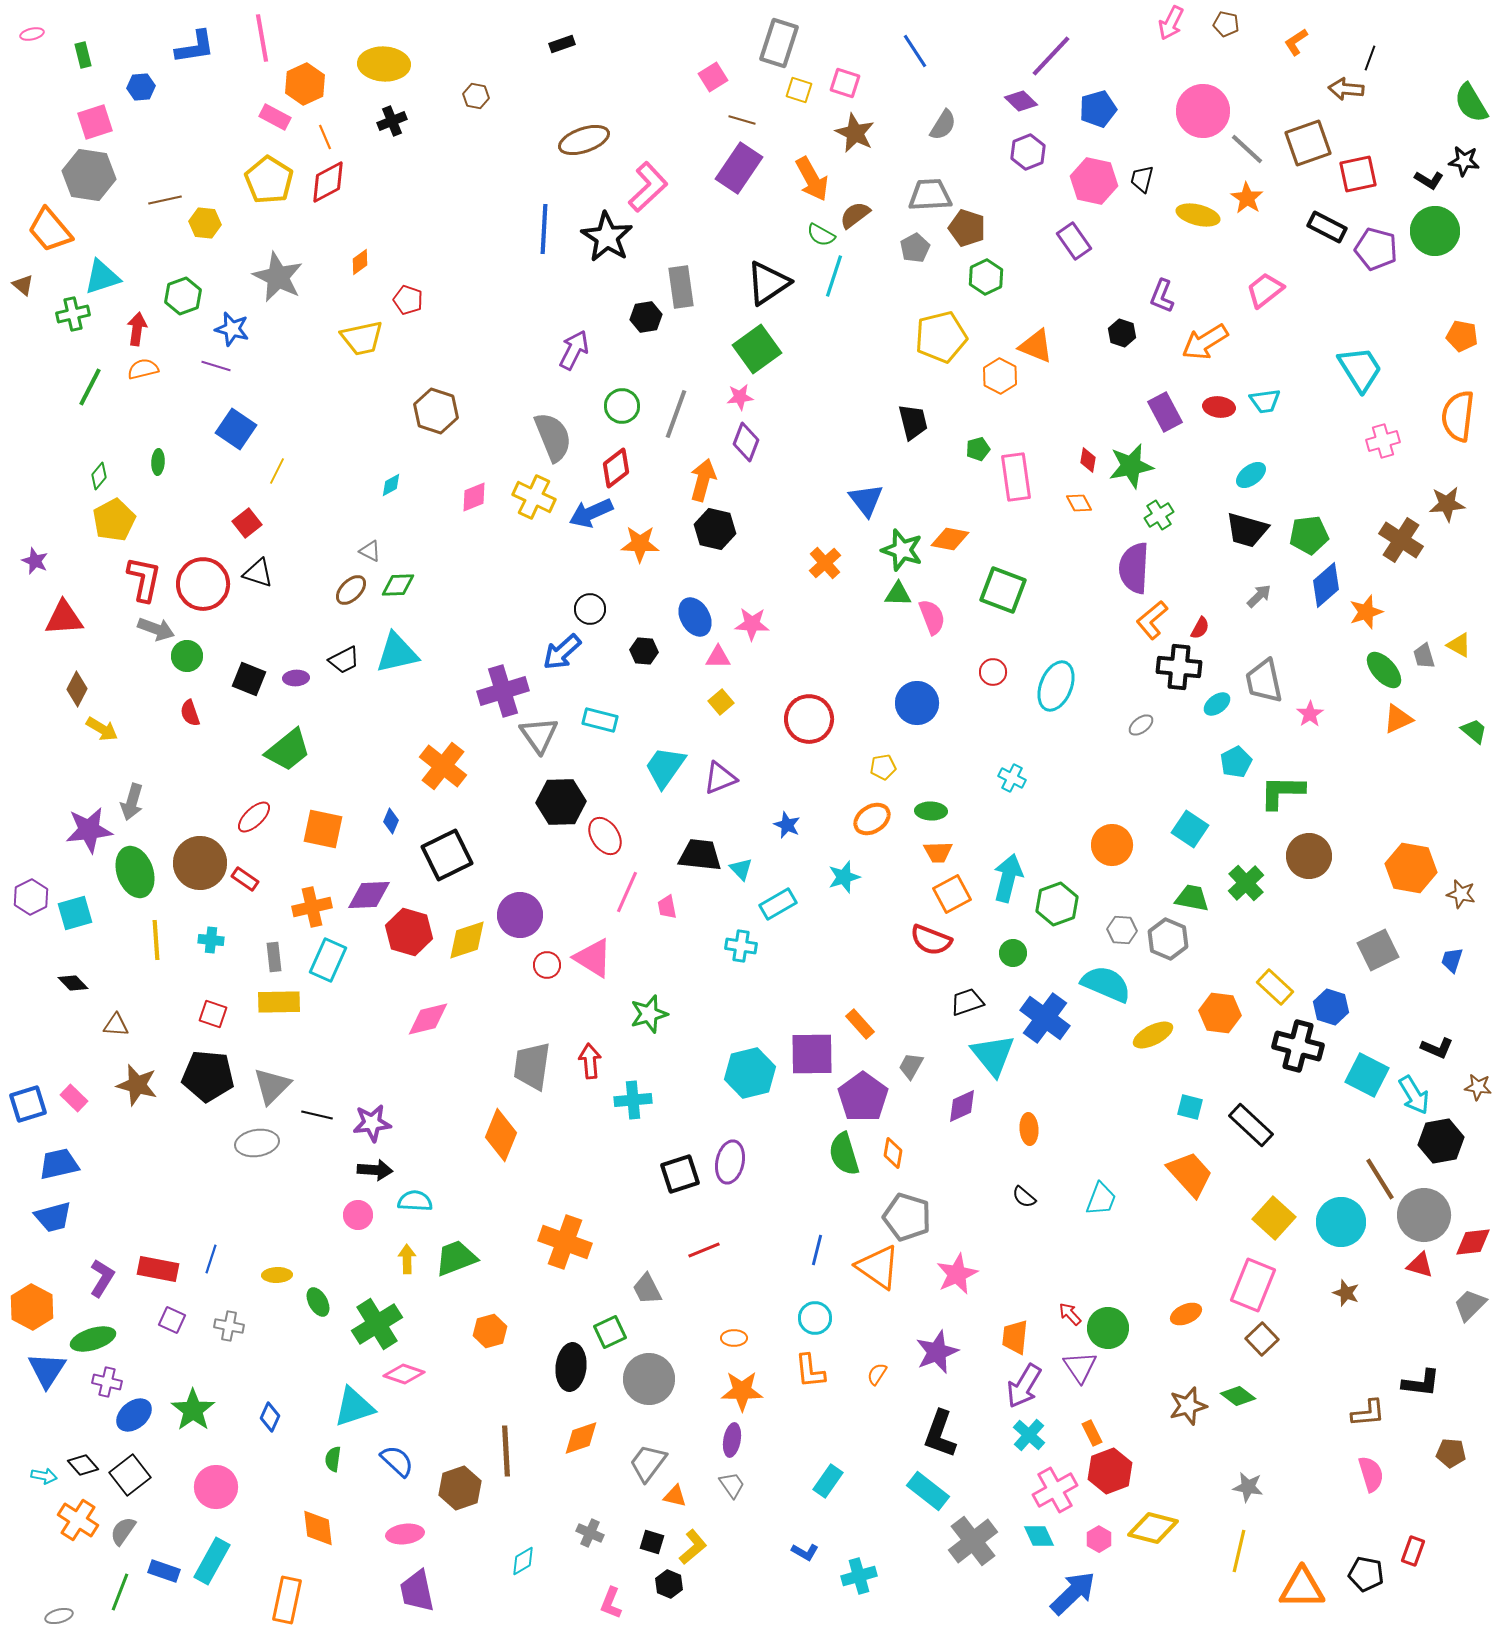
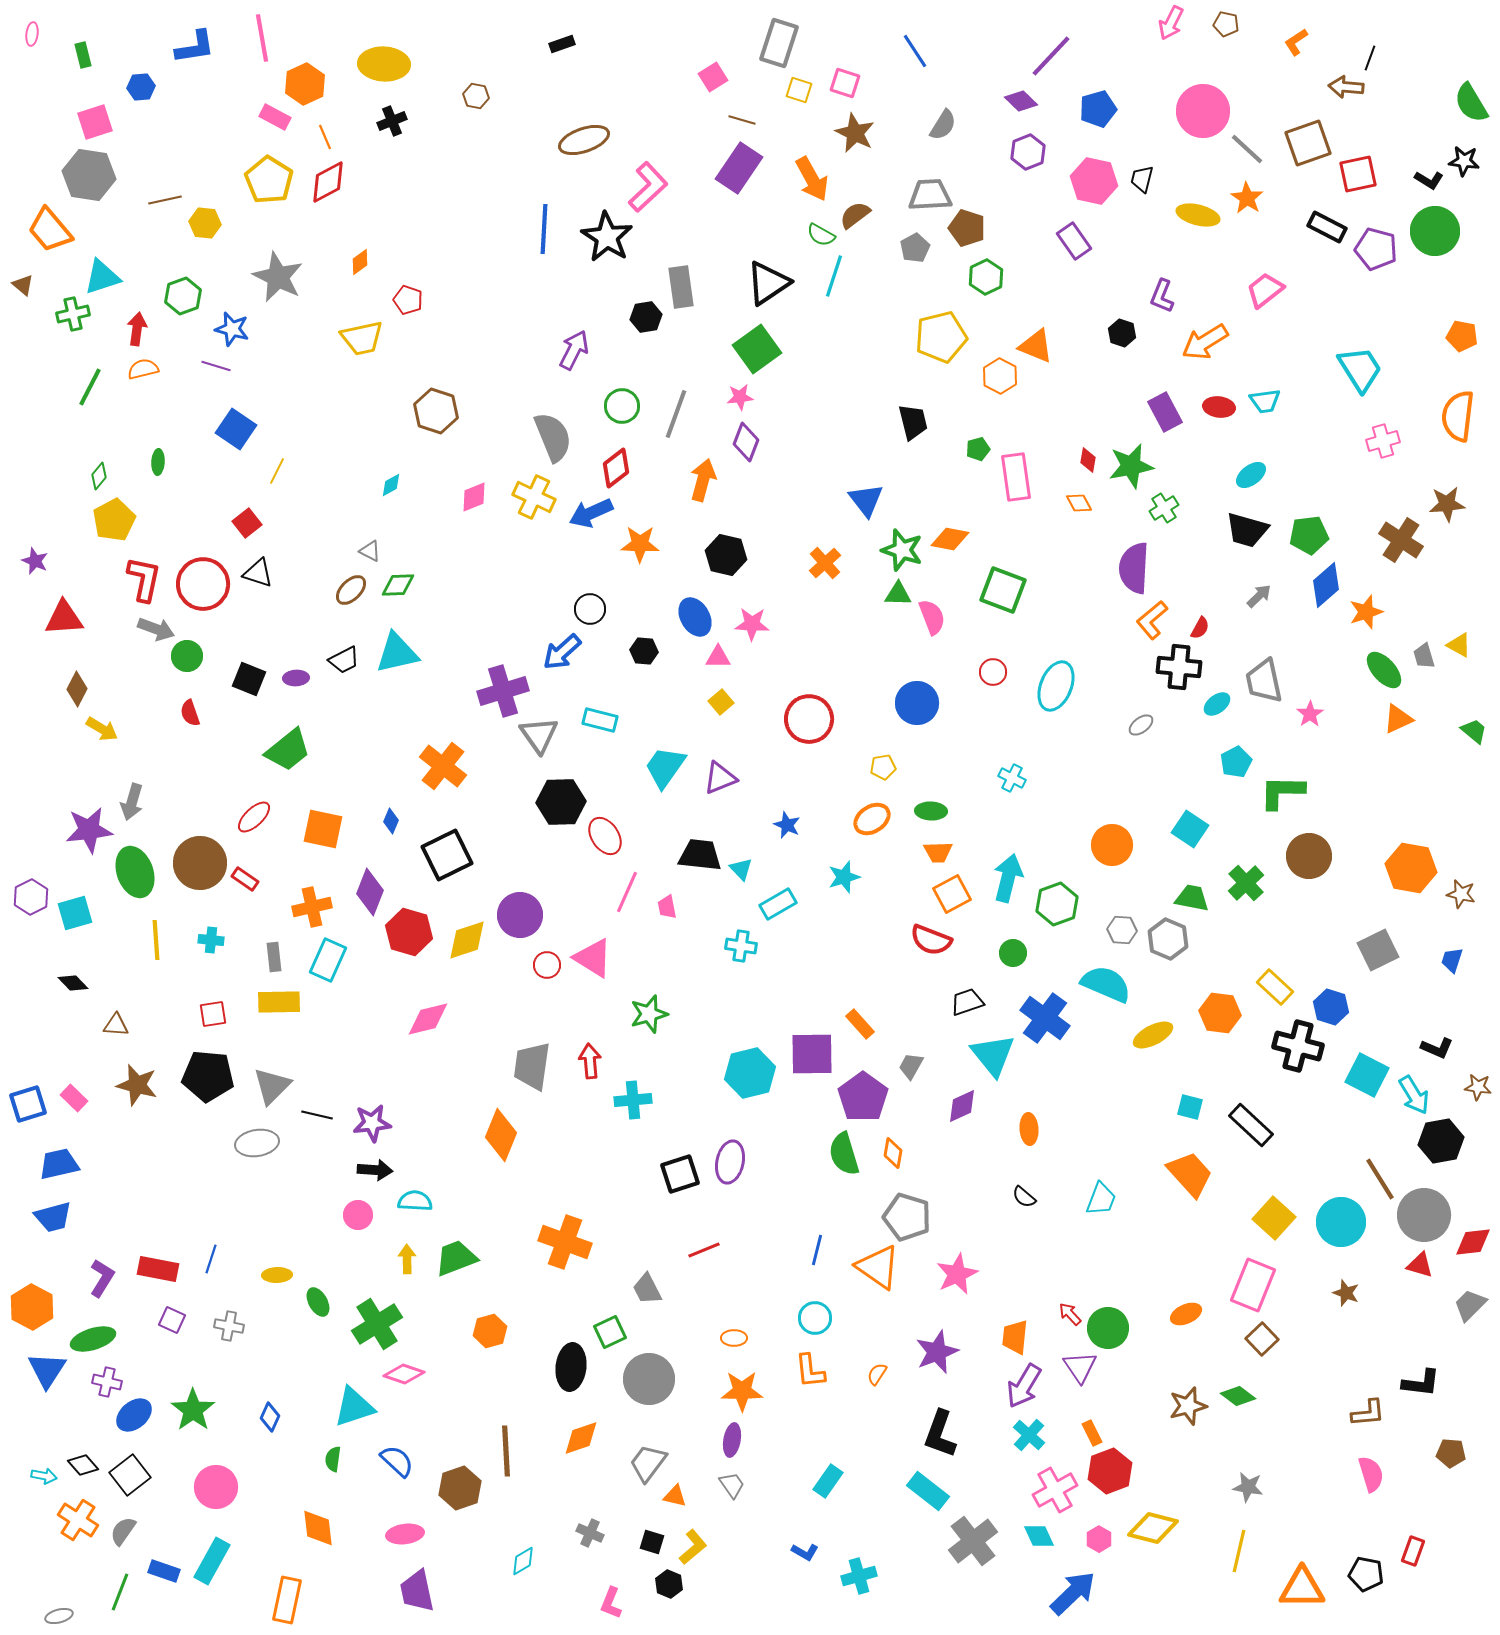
pink ellipse at (32, 34): rotated 70 degrees counterclockwise
brown arrow at (1346, 89): moved 2 px up
green cross at (1159, 515): moved 5 px right, 7 px up
black hexagon at (715, 529): moved 11 px right, 26 px down
purple diamond at (369, 895): moved 1 px right, 3 px up; rotated 66 degrees counterclockwise
red square at (213, 1014): rotated 28 degrees counterclockwise
